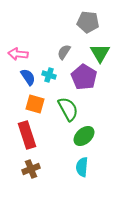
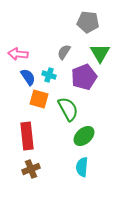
purple pentagon: rotated 20 degrees clockwise
orange square: moved 4 px right, 5 px up
red rectangle: moved 1 px down; rotated 12 degrees clockwise
